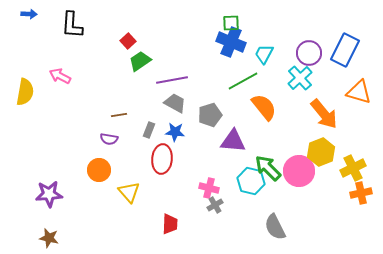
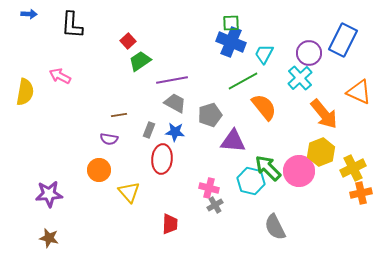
blue rectangle: moved 2 px left, 10 px up
orange triangle: rotated 8 degrees clockwise
